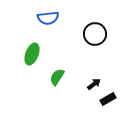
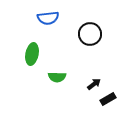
black circle: moved 5 px left
green ellipse: rotated 10 degrees counterclockwise
green semicircle: rotated 120 degrees counterclockwise
